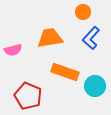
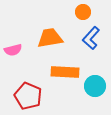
orange rectangle: rotated 16 degrees counterclockwise
